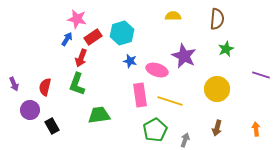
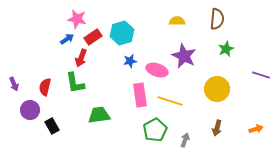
yellow semicircle: moved 4 px right, 5 px down
blue arrow: rotated 24 degrees clockwise
blue star: rotated 24 degrees counterclockwise
green L-shape: moved 2 px left, 1 px up; rotated 30 degrees counterclockwise
orange arrow: rotated 80 degrees clockwise
